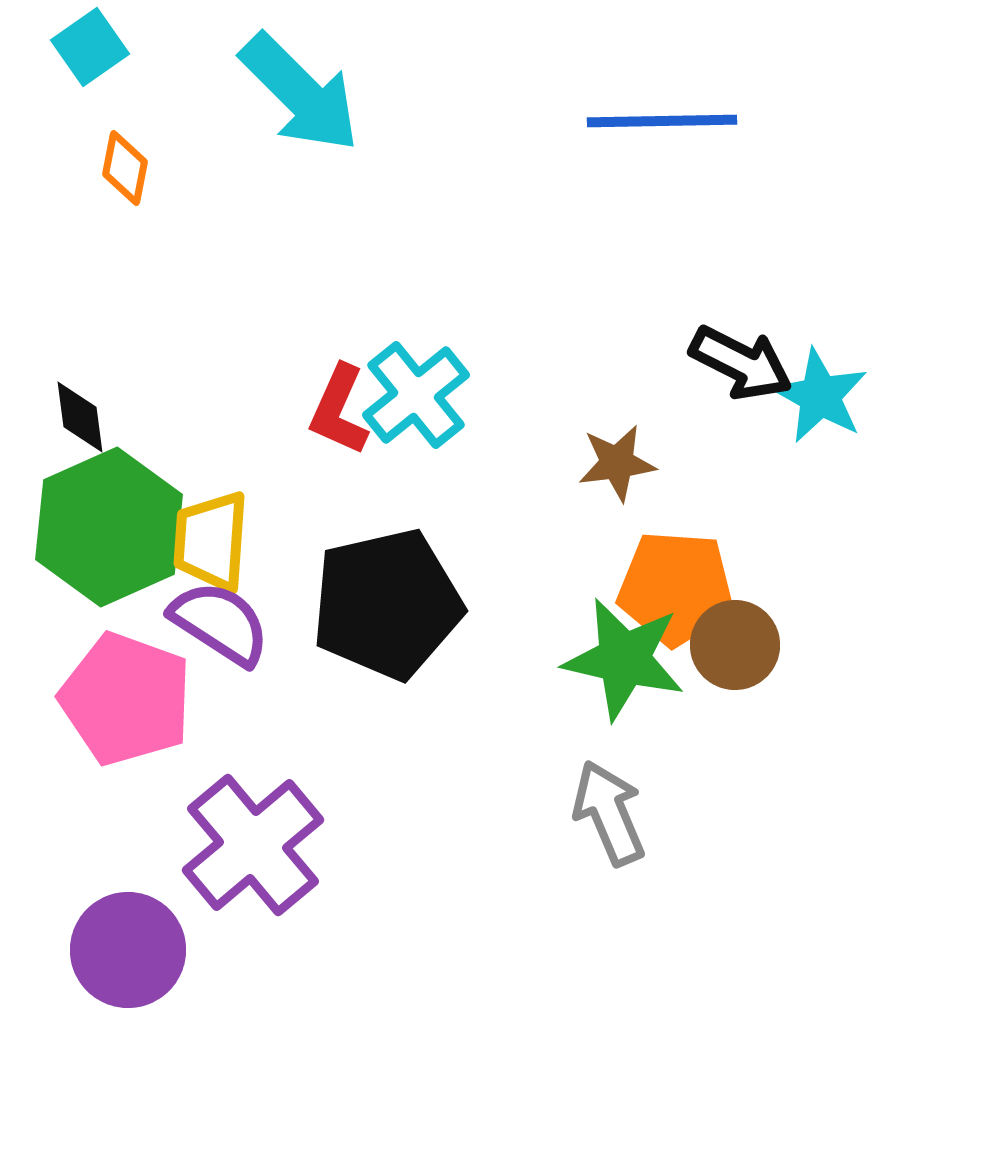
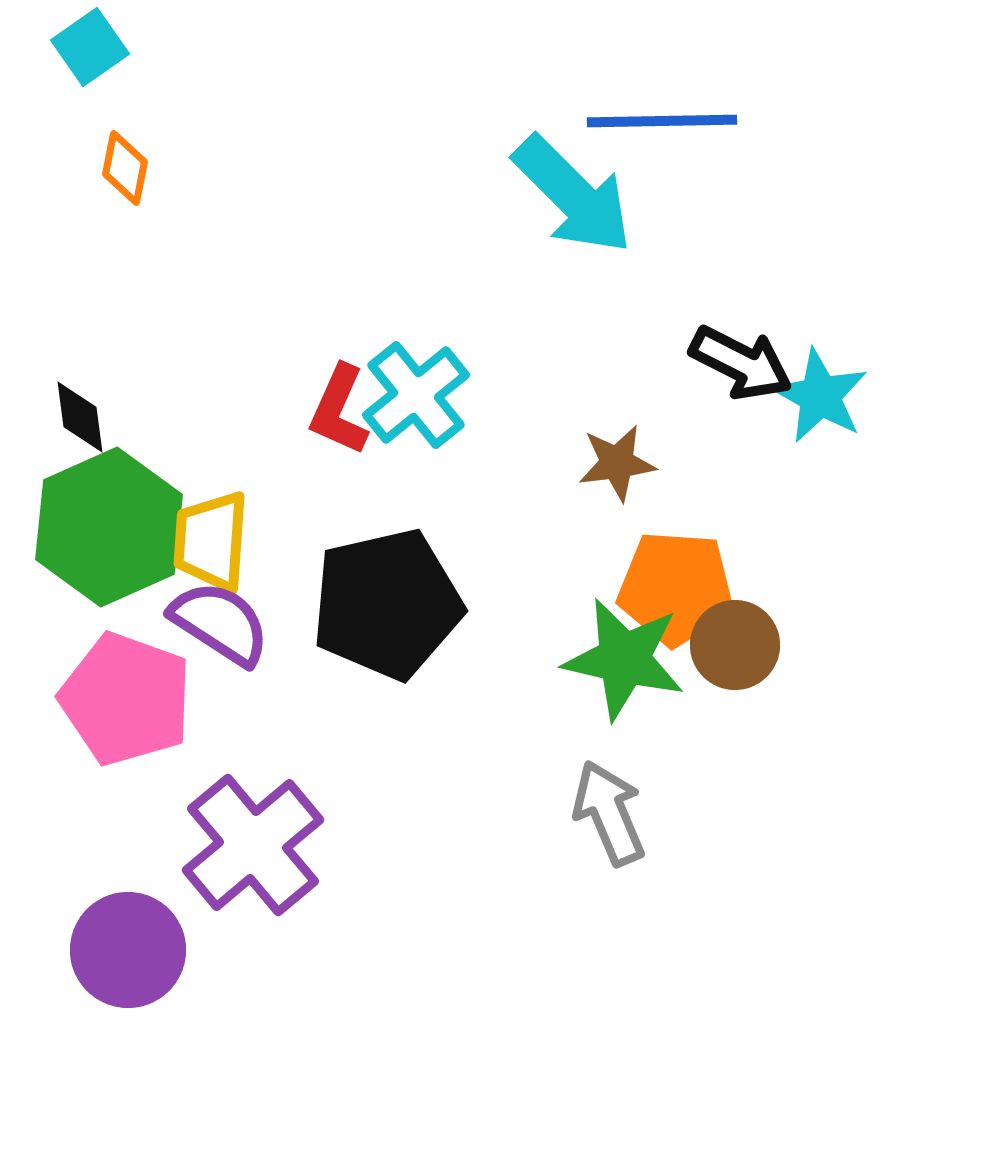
cyan arrow: moved 273 px right, 102 px down
